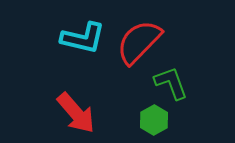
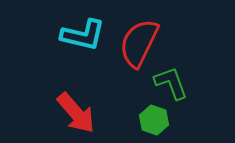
cyan L-shape: moved 3 px up
red semicircle: moved 1 px down; rotated 18 degrees counterclockwise
green hexagon: rotated 12 degrees counterclockwise
